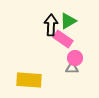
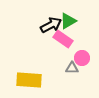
black arrow: rotated 60 degrees clockwise
pink circle: moved 7 px right
